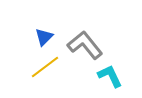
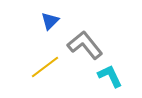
blue triangle: moved 6 px right, 16 px up
